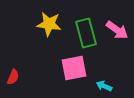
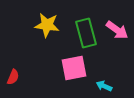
yellow star: moved 2 px left, 1 px down
